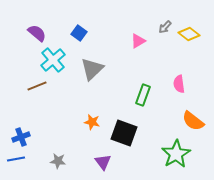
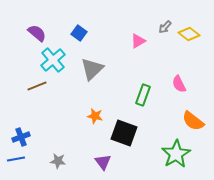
pink semicircle: rotated 18 degrees counterclockwise
orange star: moved 3 px right, 6 px up
